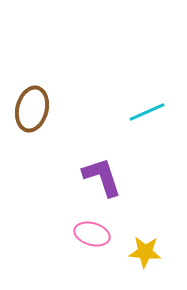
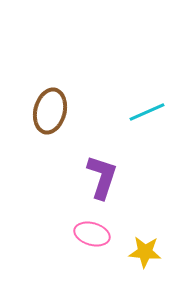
brown ellipse: moved 18 px right, 2 px down
purple L-shape: rotated 36 degrees clockwise
